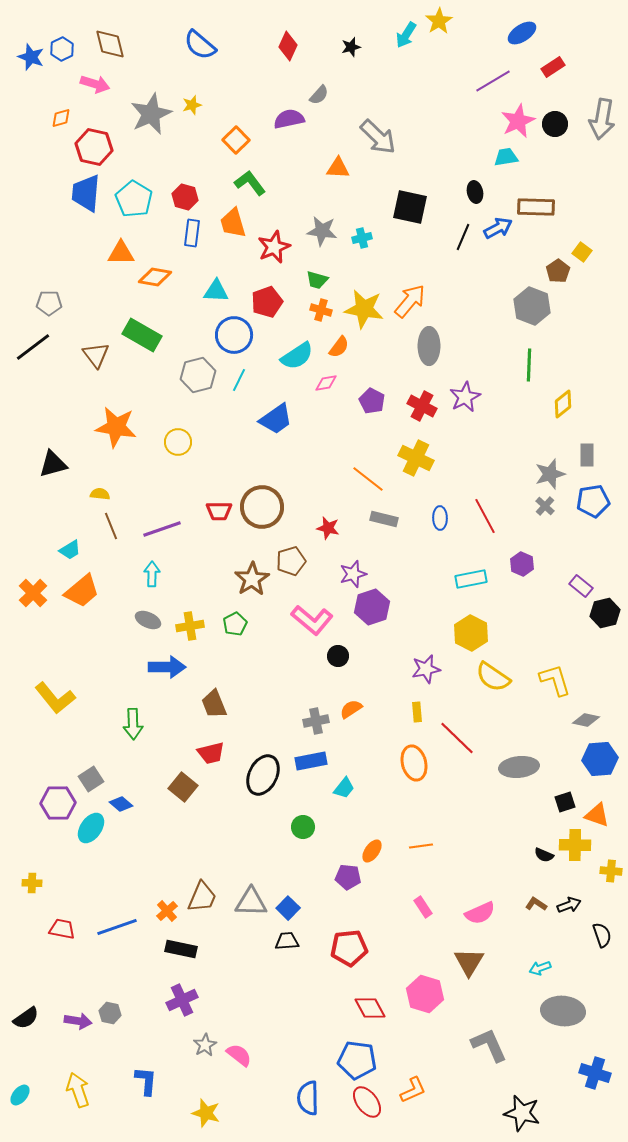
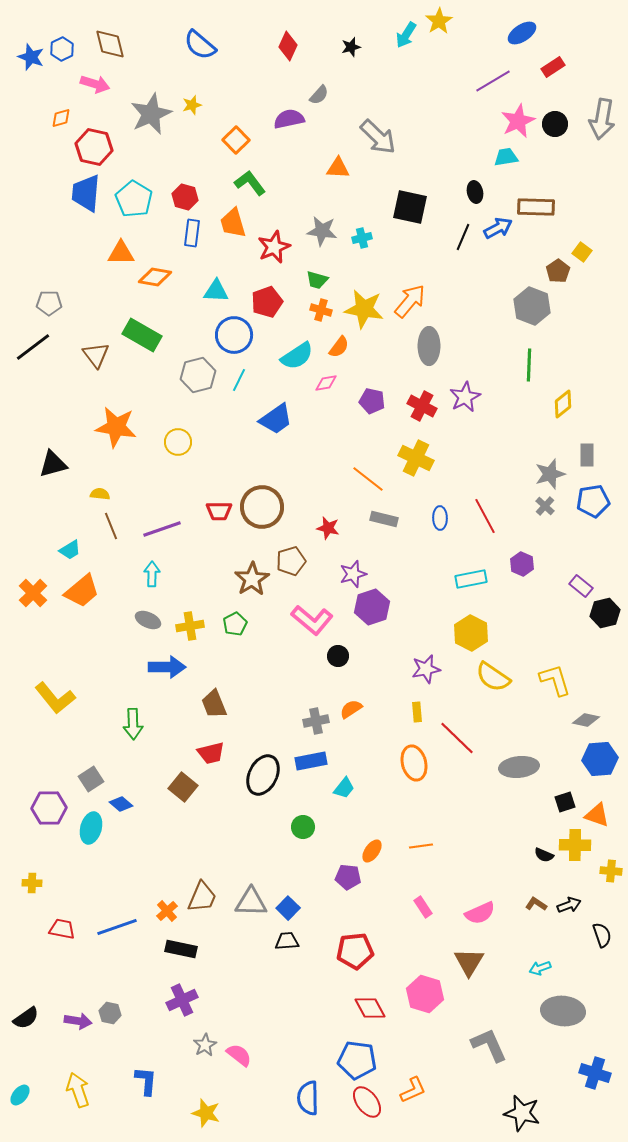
purple pentagon at (372, 401): rotated 15 degrees counterclockwise
purple hexagon at (58, 803): moved 9 px left, 5 px down
cyan ellipse at (91, 828): rotated 20 degrees counterclockwise
red pentagon at (349, 948): moved 6 px right, 3 px down
